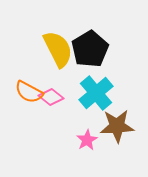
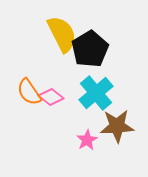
yellow semicircle: moved 4 px right, 15 px up
orange semicircle: rotated 28 degrees clockwise
